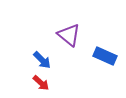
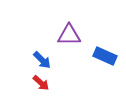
purple triangle: rotated 40 degrees counterclockwise
